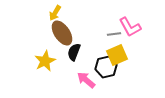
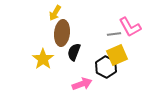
brown ellipse: rotated 40 degrees clockwise
yellow star: moved 2 px left, 2 px up; rotated 10 degrees counterclockwise
black hexagon: rotated 20 degrees counterclockwise
pink arrow: moved 4 px left, 4 px down; rotated 120 degrees clockwise
